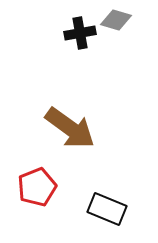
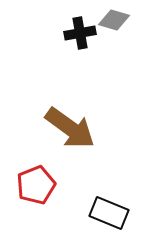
gray diamond: moved 2 px left
red pentagon: moved 1 px left, 2 px up
black rectangle: moved 2 px right, 4 px down
